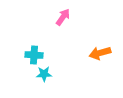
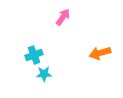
cyan cross: rotated 24 degrees counterclockwise
